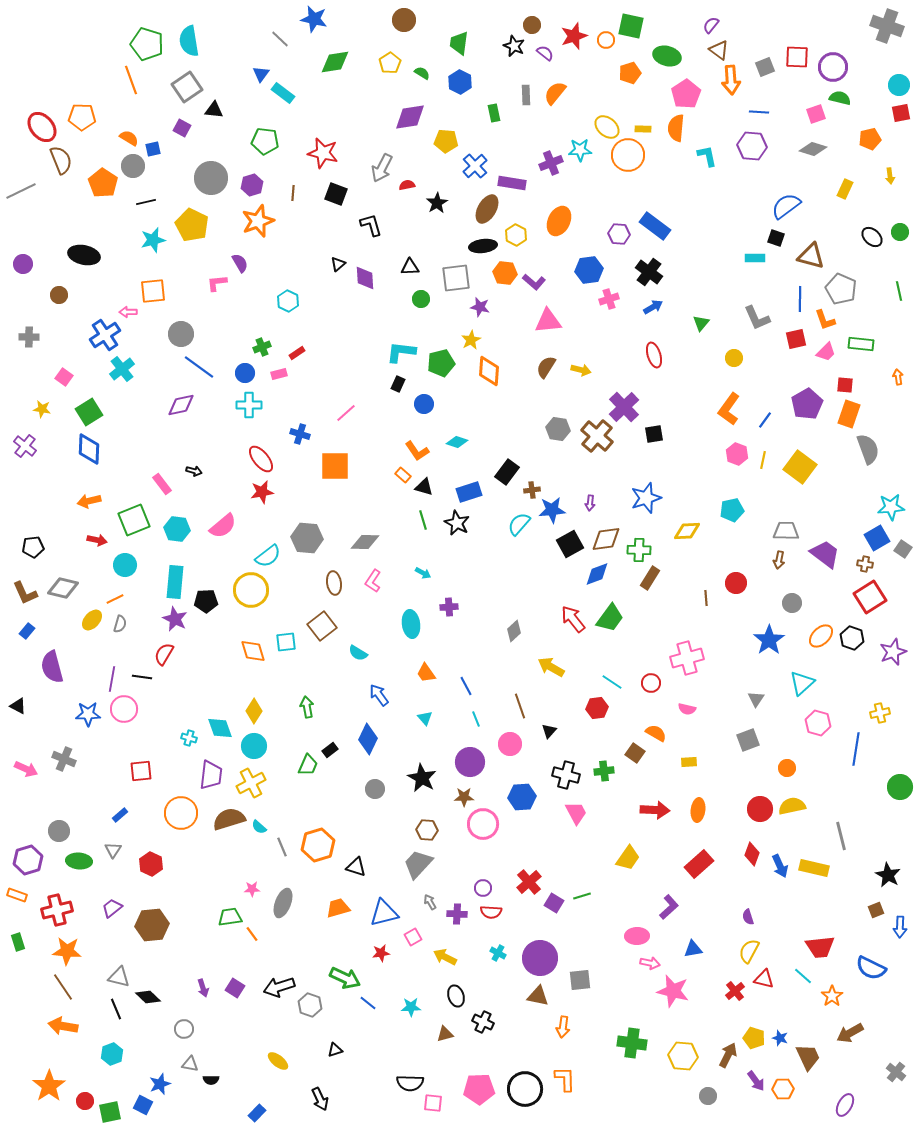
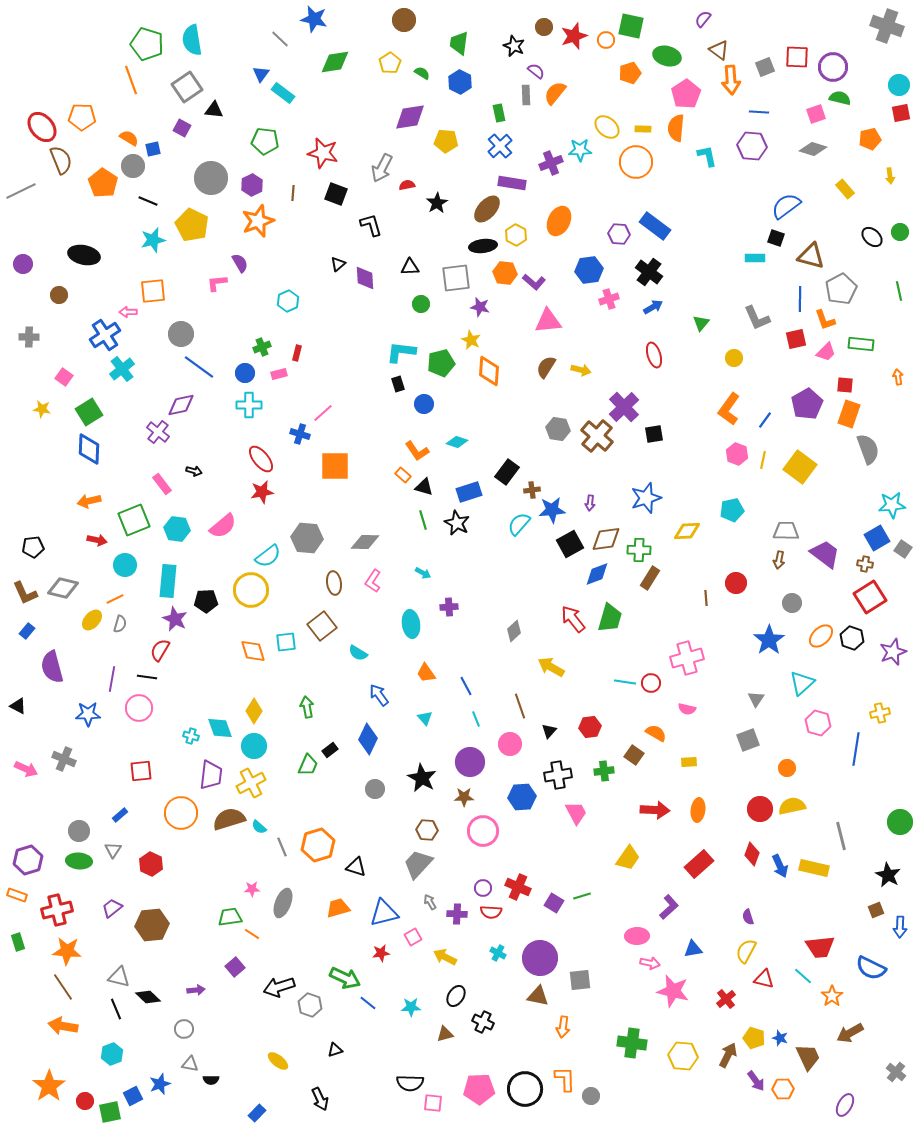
brown circle at (532, 25): moved 12 px right, 2 px down
purple semicircle at (711, 25): moved 8 px left, 6 px up
cyan semicircle at (189, 41): moved 3 px right, 1 px up
purple semicircle at (545, 53): moved 9 px left, 18 px down
green rectangle at (494, 113): moved 5 px right
orange circle at (628, 155): moved 8 px right, 7 px down
blue cross at (475, 166): moved 25 px right, 20 px up
purple hexagon at (252, 185): rotated 10 degrees counterclockwise
yellow rectangle at (845, 189): rotated 66 degrees counterclockwise
black line at (146, 202): moved 2 px right, 1 px up; rotated 36 degrees clockwise
brown ellipse at (487, 209): rotated 12 degrees clockwise
gray pentagon at (841, 289): rotated 20 degrees clockwise
green circle at (421, 299): moved 5 px down
cyan hexagon at (288, 301): rotated 10 degrees clockwise
yellow star at (471, 340): rotated 18 degrees counterclockwise
red rectangle at (297, 353): rotated 42 degrees counterclockwise
black rectangle at (398, 384): rotated 42 degrees counterclockwise
pink line at (346, 413): moved 23 px left
purple cross at (25, 446): moved 133 px right, 14 px up
cyan star at (891, 507): moved 1 px right, 2 px up
cyan rectangle at (175, 582): moved 7 px left, 1 px up
green trapezoid at (610, 618): rotated 20 degrees counterclockwise
red semicircle at (164, 654): moved 4 px left, 4 px up
black line at (142, 677): moved 5 px right
cyan line at (612, 682): moved 13 px right; rotated 25 degrees counterclockwise
red hexagon at (597, 708): moved 7 px left, 19 px down
pink circle at (124, 709): moved 15 px right, 1 px up
cyan cross at (189, 738): moved 2 px right, 2 px up
brown square at (635, 753): moved 1 px left, 2 px down
black cross at (566, 775): moved 8 px left; rotated 24 degrees counterclockwise
green circle at (900, 787): moved 35 px down
pink circle at (483, 824): moved 7 px down
gray circle at (59, 831): moved 20 px right
red cross at (529, 882): moved 11 px left, 5 px down; rotated 25 degrees counterclockwise
orange line at (252, 934): rotated 21 degrees counterclockwise
yellow semicircle at (749, 951): moved 3 px left
purple arrow at (203, 988): moved 7 px left, 2 px down; rotated 78 degrees counterclockwise
purple square at (235, 988): moved 21 px up; rotated 18 degrees clockwise
red cross at (735, 991): moved 9 px left, 8 px down
black ellipse at (456, 996): rotated 50 degrees clockwise
gray circle at (708, 1096): moved 117 px left
blue square at (143, 1105): moved 10 px left, 9 px up; rotated 36 degrees clockwise
